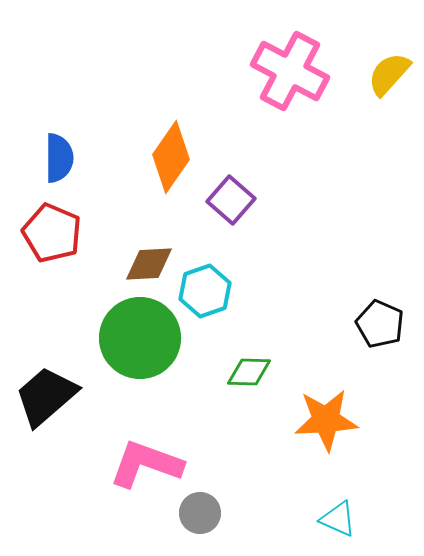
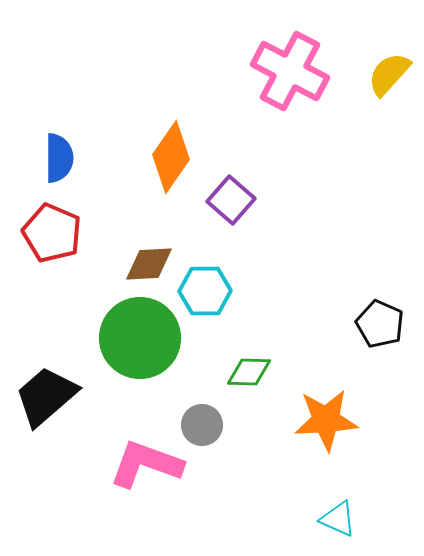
cyan hexagon: rotated 18 degrees clockwise
gray circle: moved 2 px right, 88 px up
